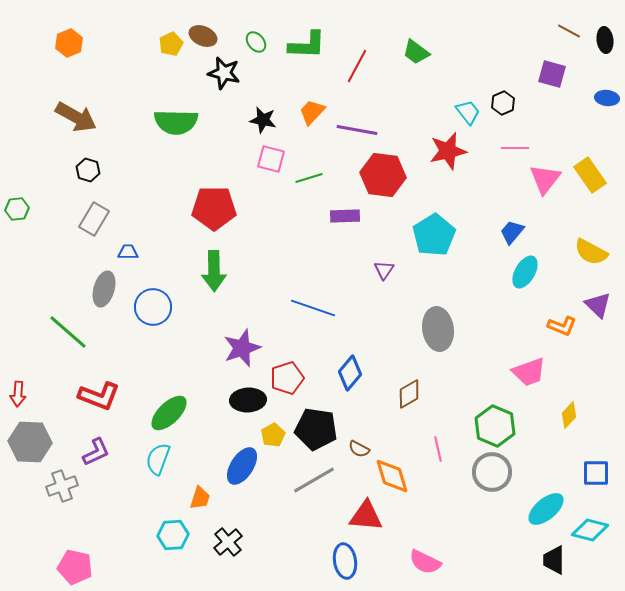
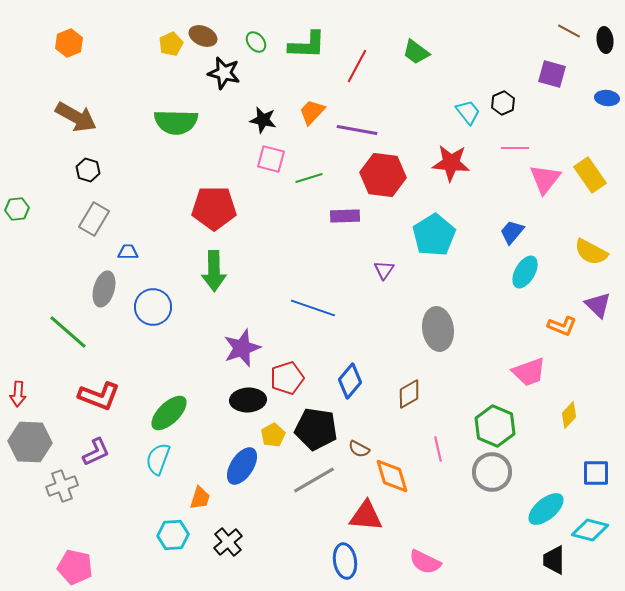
red star at (448, 151): moved 3 px right, 12 px down; rotated 18 degrees clockwise
blue diamond at (350, 373): moved 8 px down
